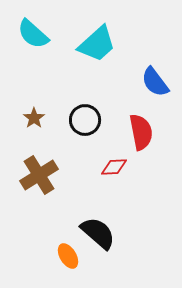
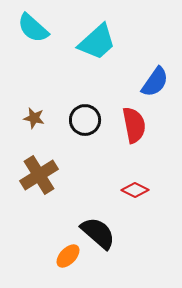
cyan semicircle: moved 6 px up
cyan trapezoid: moved 2 px up
blue semicircle: rotated 108 degrees counterclockwise
brown star: rotated 25 degrees counterclockwise
red semicircle: moved 7 px left, 7 px up
red diamond: moved 21 px right, 23 px down; rotated 28 degrees clockwise
orange ellipse: rotated 75 degrees clockwise
